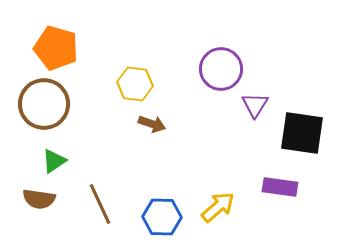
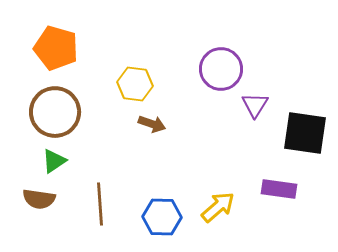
brown circle: moved 11 px right, 8 px down
black square: moved 3 px right
purple rectangle: moved 1 px left, 2 px down
brown line: rotated 21 degrees clockwise
